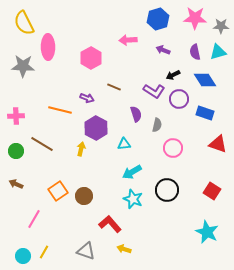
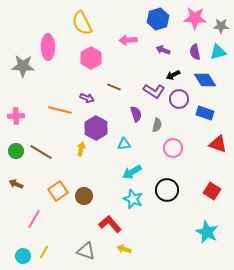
yellow semicircle at (24, 23): moved 58 px right
brown line at (42, 144): moved 1 px left, 8 px down
